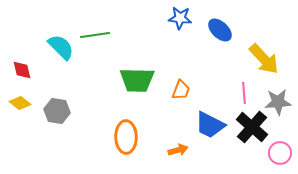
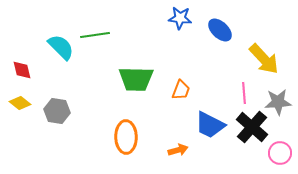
green trapezoid: moved 1 px left, 1 px up
